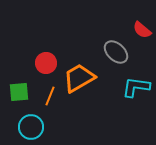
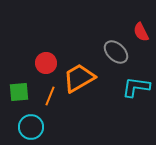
red semicircle: moved 1 px left, 2 px down; rotated 24 degrees clockwise
